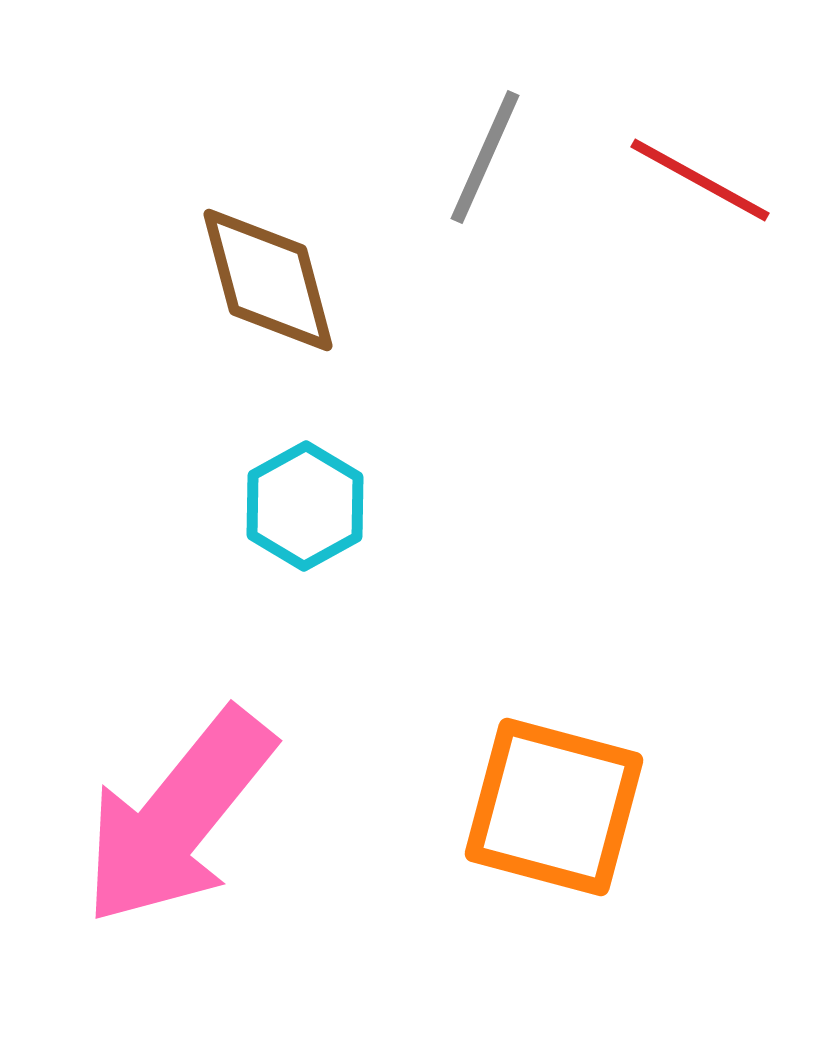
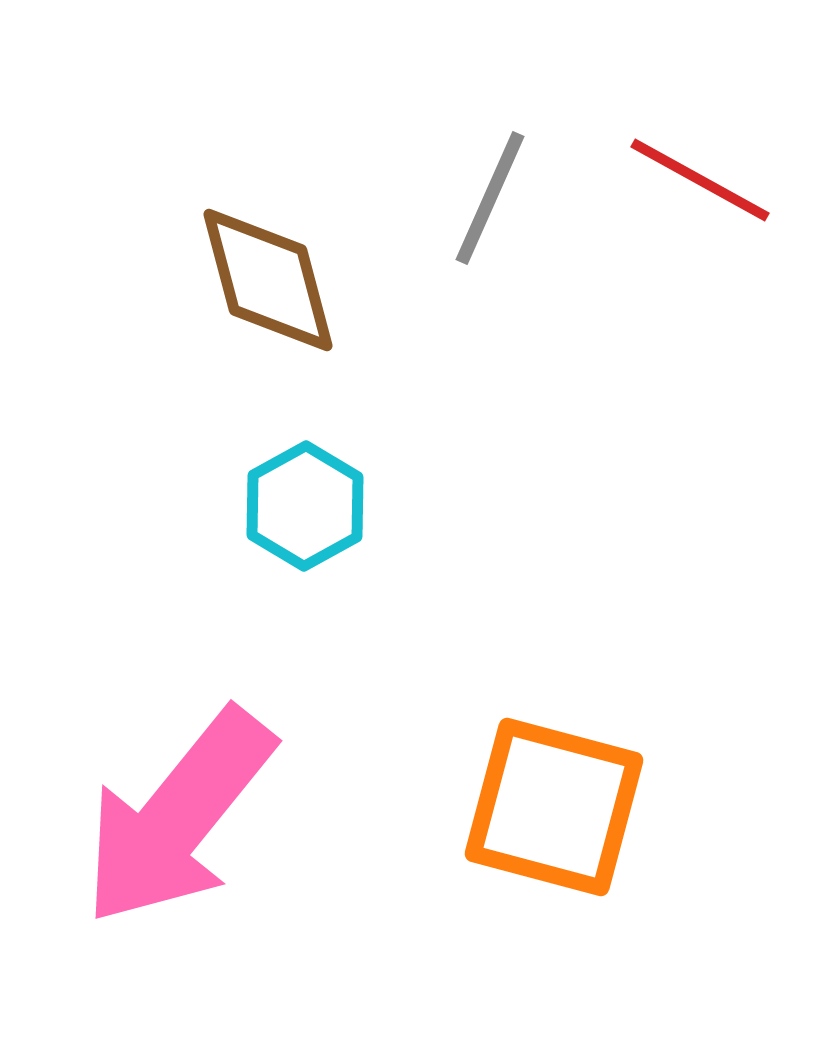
gray line: moved 5 px right, 41 px down
